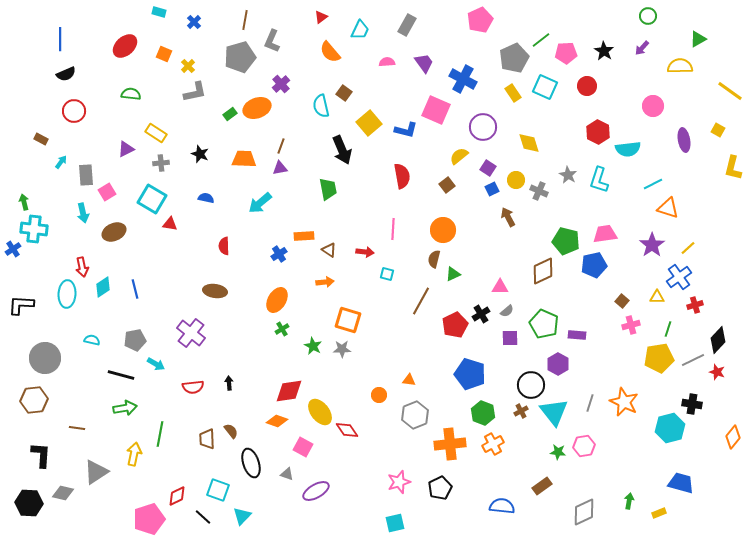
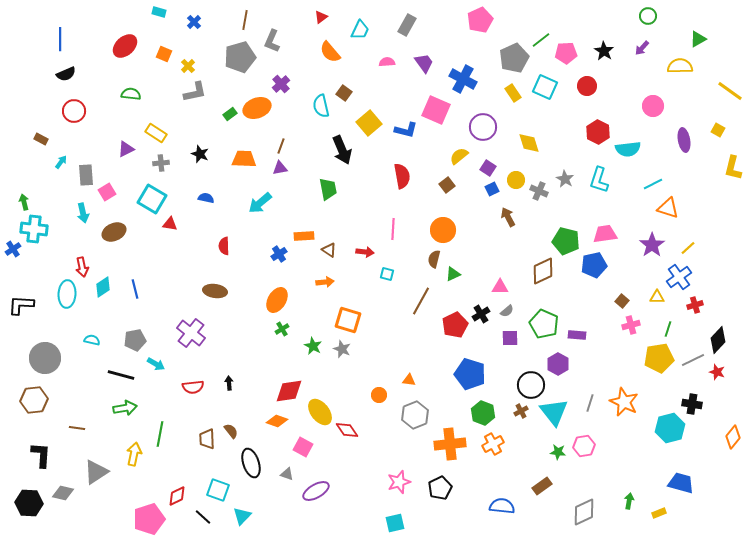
gray star at (568, 175): moved 3 px left, 4 px down
gray star at (342, 349): rotated 24 degrees clockwise
